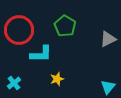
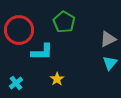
green pentagon: moved 1 px left, 4 px up
cyan L-shape: moved 1 px right, 2 px up
yellow star: rotated 16 degrees counterclockwise
cyan cross: moved 2 px right
cyan triangle: moved 2 px right, 24 px up
